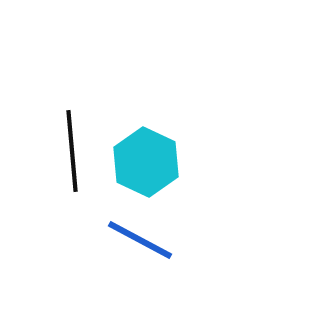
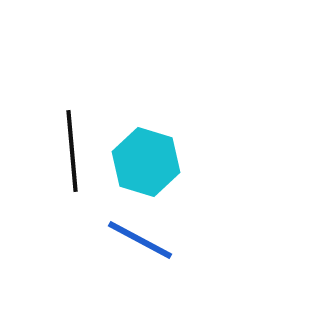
cyan hexagon: rotated 8 degrees counterclockwise
